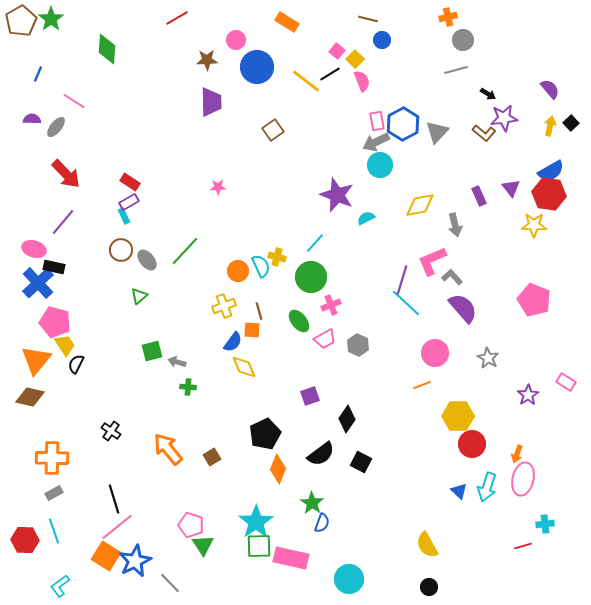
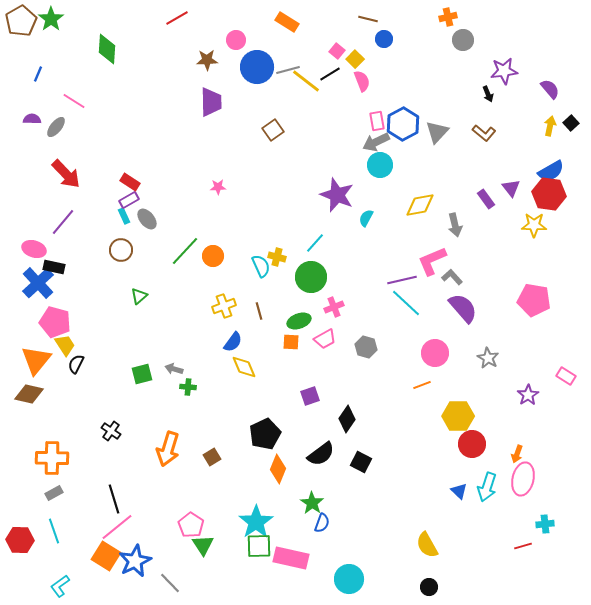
blue circle at (382, 40): moved 2 px right, 1 px up
gray line at (456, 70): moved 168 px left
black arrow at (488, 94): rotated 35 degrees clockwise
purple star at (504, 118): moved 47 px up
purple rectangle at (479, 196): moved 7 px right, 3 px down; rotated 12 degrees counterclockwise
purple rectangle at (129, 202): moved 2 px up
cyan semicircle at (366, 218): rotated 36 degrees counterclockwise
gray ellipse at (147, 260): moved 41 px up
orange circle at (238, 271): moved 25 px left, 15 px up
purple line at (402, 280): rotated 60 degrees clockwise
pink pentagon at (534, 300): rotated 12 degrees counterclockwise
pink cross at (331, 305): moved 3 px right, 2 px down
green ellipse at (299, 321): rotated 70 degrees counterclockwise
orange square at (252, 330): moved 39 px right, 12 px down
gray hexagon at (358, 345): moved 8 px right, 2 px down; rotated 10 degrees counterclockwise
green square at (152, 351): moved 10 px left, 23 px down
gray arrow at (177, 362): moved 3 px left, 7 px down
pink rectangle at (566, 382): moved 6 px up
brown diamond at (30, 397): moved 1 px left, 3 px up
orange arrow at (168, 449): rotated 124 degrees counterclockwise
pink pentagon at (191, 525): rotated 15 degrees clockwise
red hexagon at (25, 540): moved 5 px left
